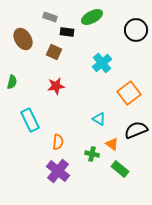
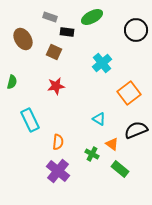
green cross: rotated 16 degrees clockwise
